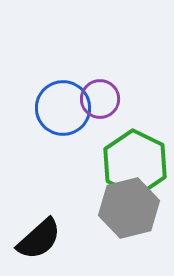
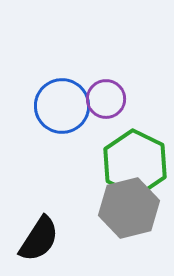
purple circle: moved 6 px right
blue circle: moved 1 px left, 2 px up
black semicircle: rotated 15 degrees counterclockwise
